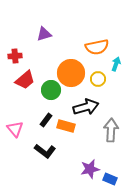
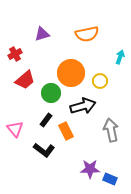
purple triangle: moved 2 px left
orange semicircle: moved 10 px left, 13 px up
red cross: moved 2 px up; rotated 24 degrees counterclockwise
cyan arrow: moved 4 px right, 7 px up
yellow circle: moved 2 px right, 2 px down
green circle: moved 3 px down
black arrow: moved 3 px left, 1 px up
orange rectangle: moved 5 px down; rotated 48 degrees clockwise
gray arrow: rotated 15 degrees counterclockwise
black L-shape: moved 1 px left, 1 px up
purple star: rotated 12 degrees clockwise
